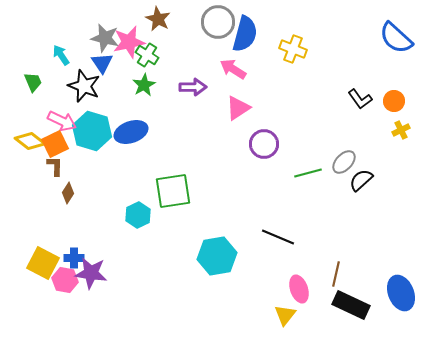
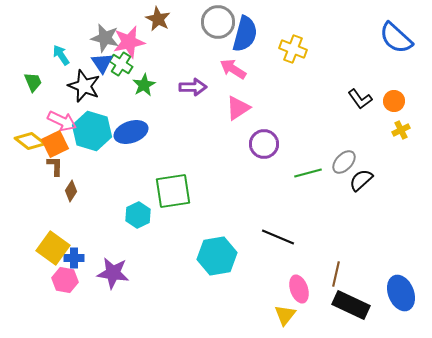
green cross at (147, 55): moved 26 px left, 9 px down
brown diamond at (68, 193): moved 3 px right, 2 px up
yellow square at (43, 263): moved 10 px right, 15 px up; rotated 8 degrees clockwise
purple star at (91, 273): moved 22 px right
